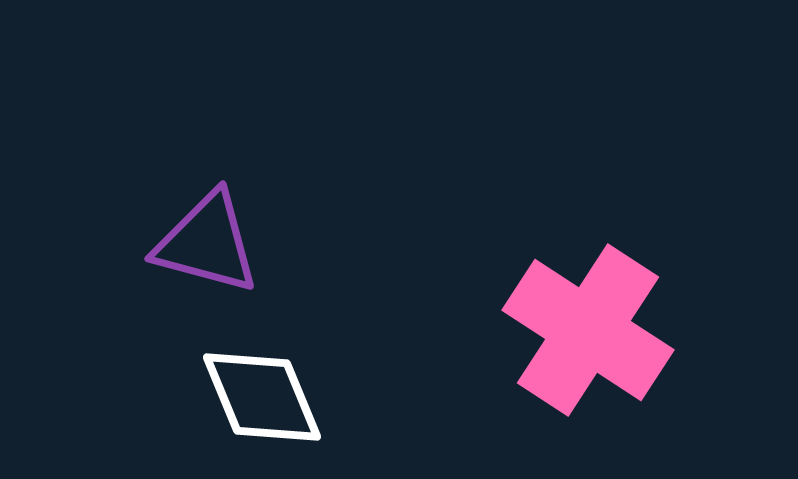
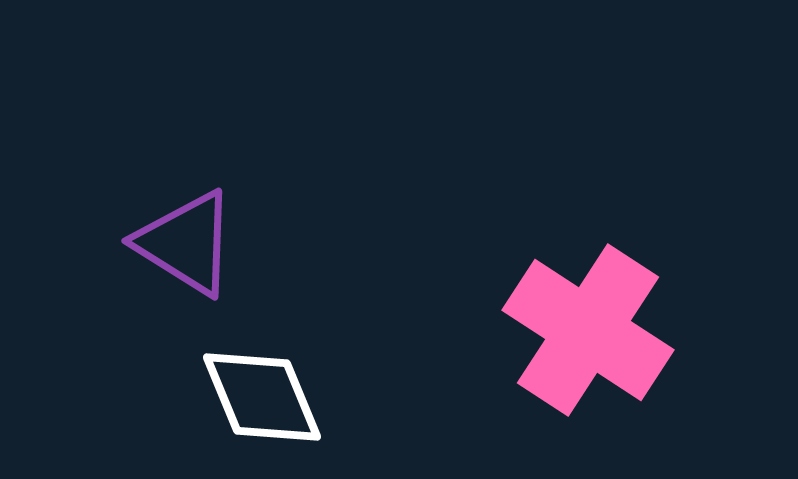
purple triangle: moved 21 px left; rotated 17 degrees clockwise
